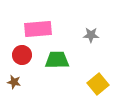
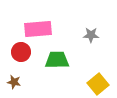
red circle: moved 1 px left, 3 px up
